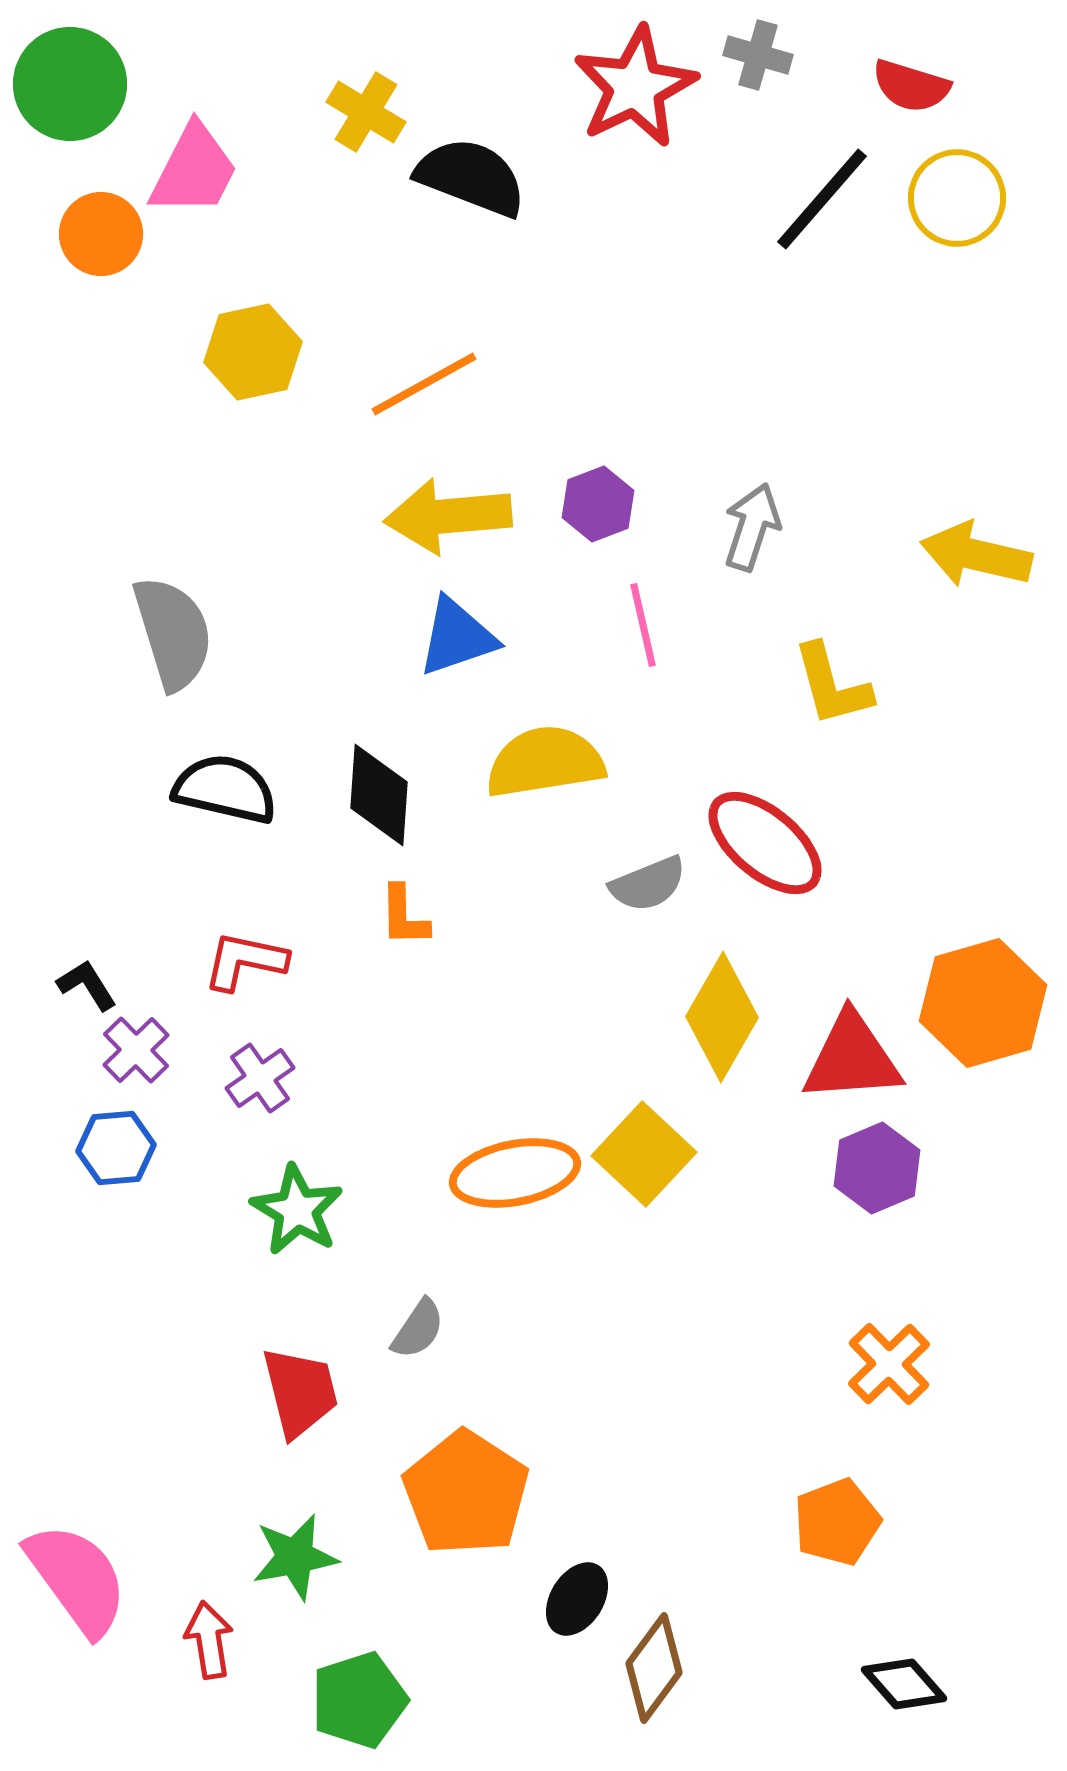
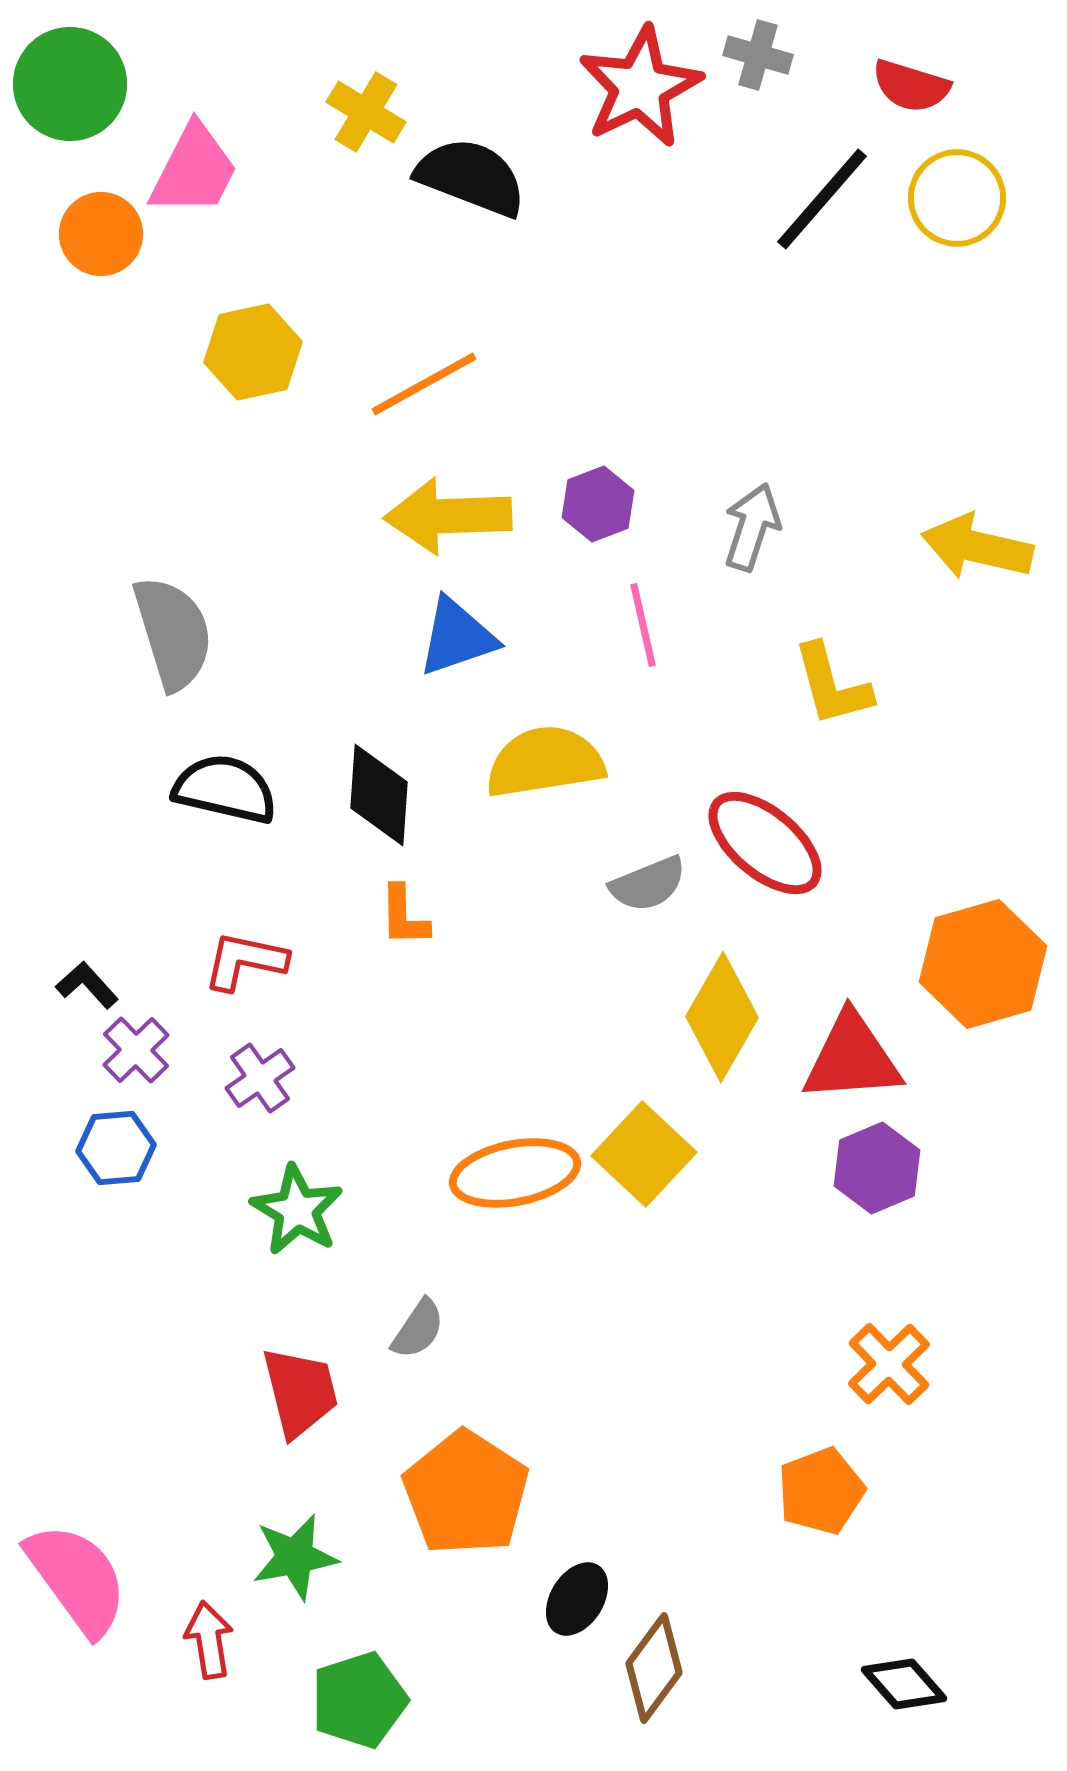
red star at (635, 87): moved 5 px right
yellow arrow at (448, 516): rotated 3 degrees clockwise
yellow arrow at (976, 555): moved 1 px right, 8 px up
black L-shape at (87, 985): rotated 10 degrees counterclockwise
orange hexagon at (983, 1003): moved 39 px up
orange pentagon at (837, 1522): moved 16 px left, 31 px up
